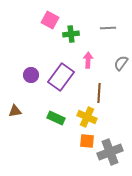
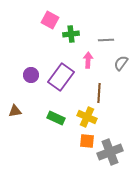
gray line: moved 2 px left, 12 px down
